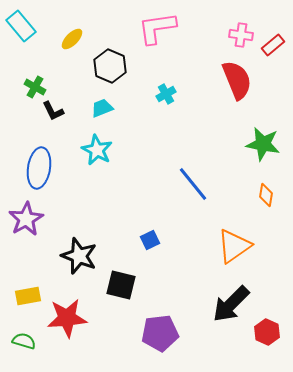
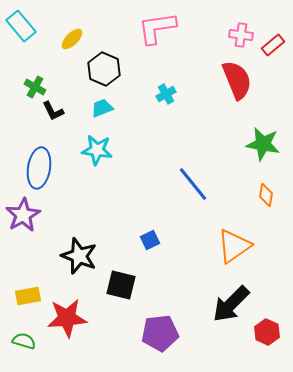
black hexagon: moved 6 px left, 3 px down
cyan star: rotated 20 degrees counterclockwise
purple star: moved 3 px left, 4 px up
